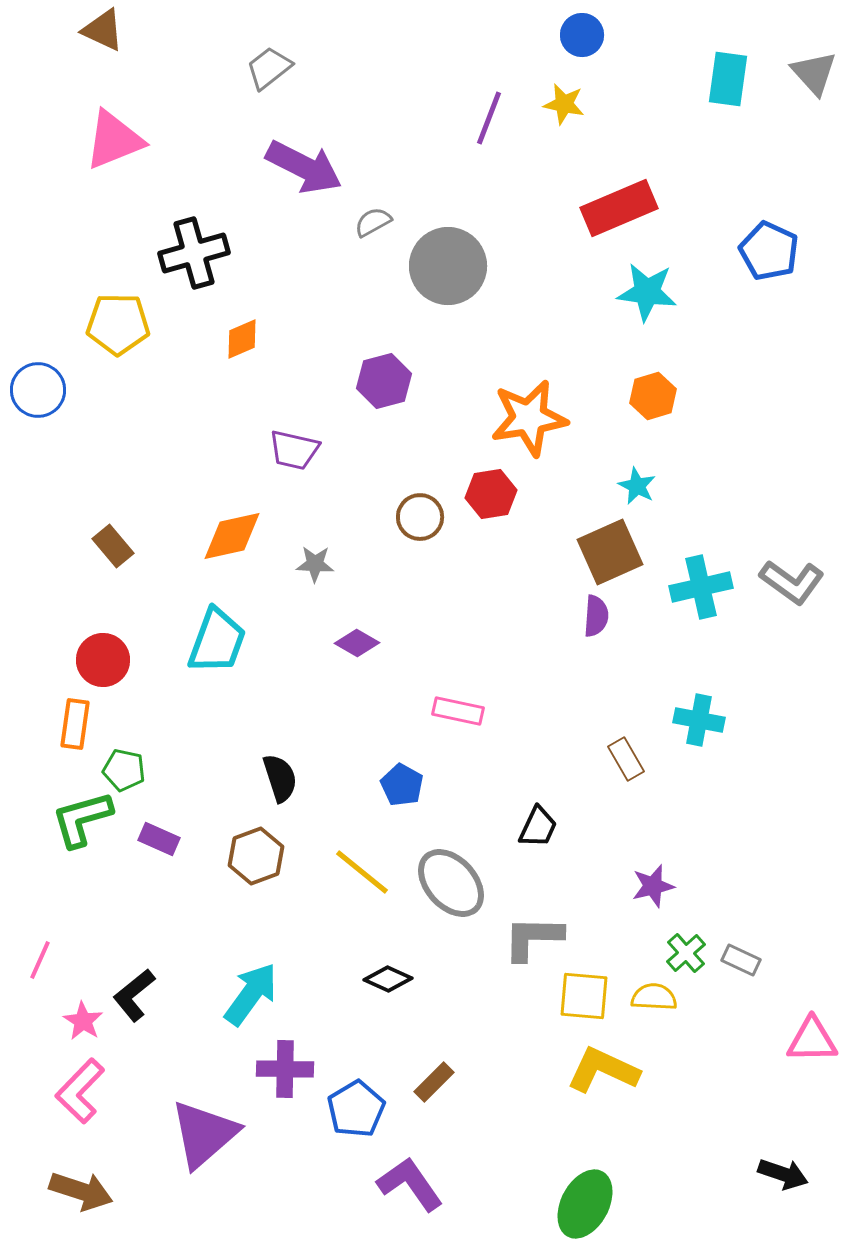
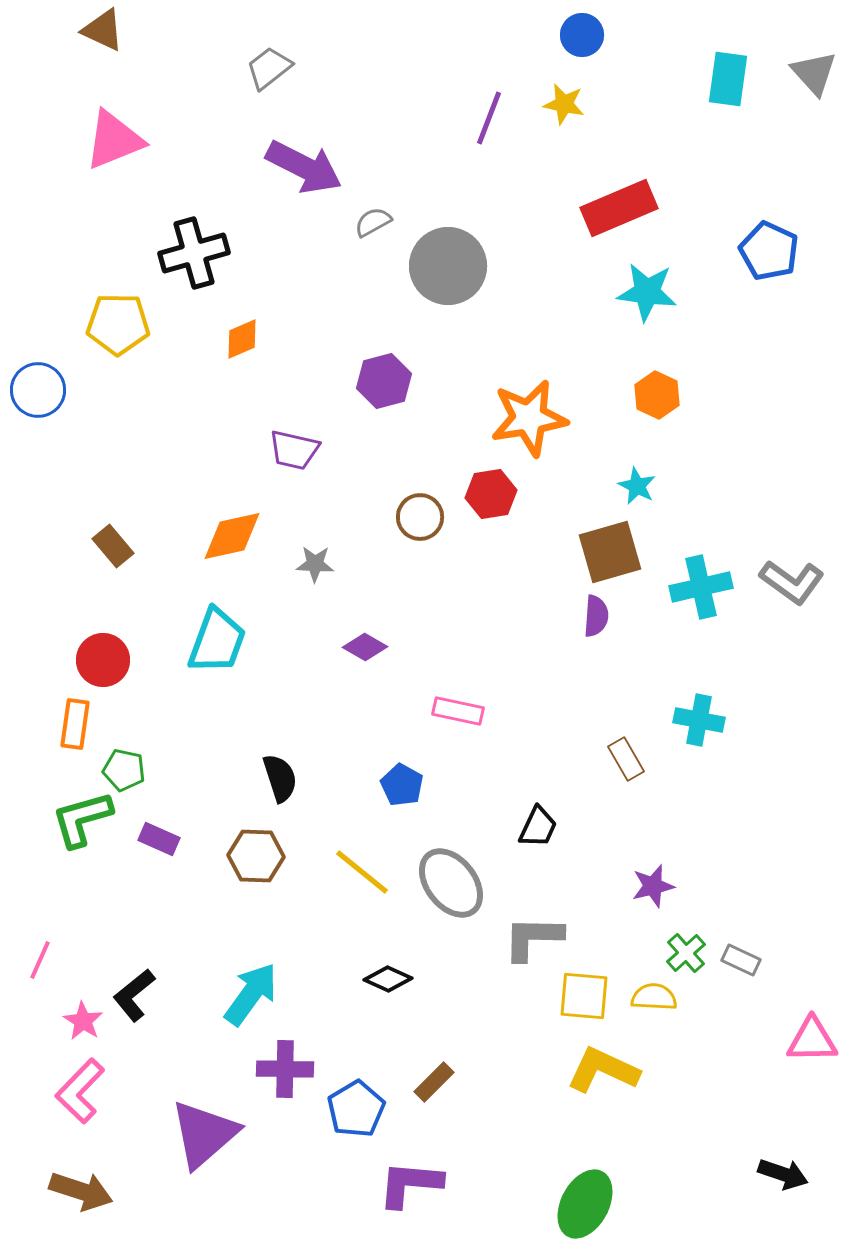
orange hexagon at (653, 396): moved 4 px right, 1 px up; rotated 18 degrees counterclockwise
brown square at (610, 552): rotated 8 degrees clockwise
purple diamond at (357, 643): moved 8 px right, 4 px down
brown hexagon at (256, 856): rotated 22 degrees clockwise
gray ellipse at (451, 883): rotated 4 degrees clockwise
purple L-shape at (410, 1184): rotated 50 degrees counterclockwise
